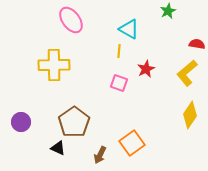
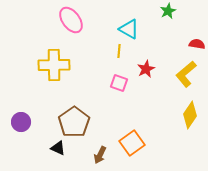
yellow L-shape: moved 1 px left, 1 px down
